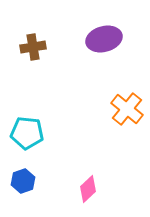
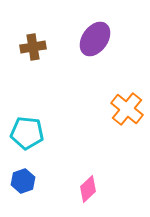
purple ellipse: moved 9 px left; rotated 40 degrees counterclockwise
